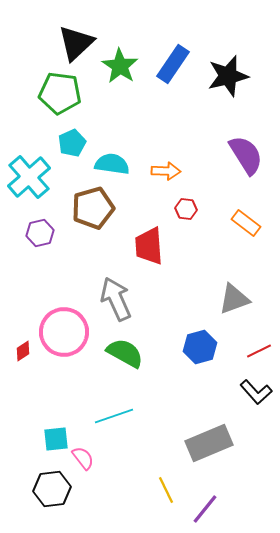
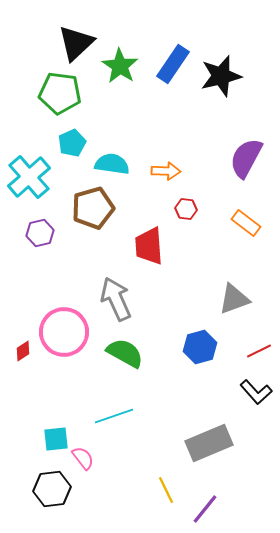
black star: moved 7 px left
purple semicircle: moved 3 px down; rotated 120 degrees counterclockwise
